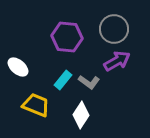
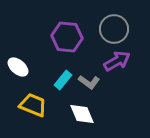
yellow trapezoid: moved 3 px left
white diamond: moved 1 px right, 1 px up; rotated 56 degrees counterclockwise
